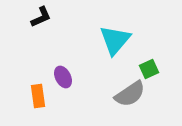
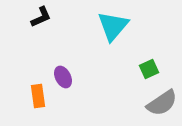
cyan triangle: moved 2 px left, 14 px up
gray semicircle: moved 32 px right, 9 px down
